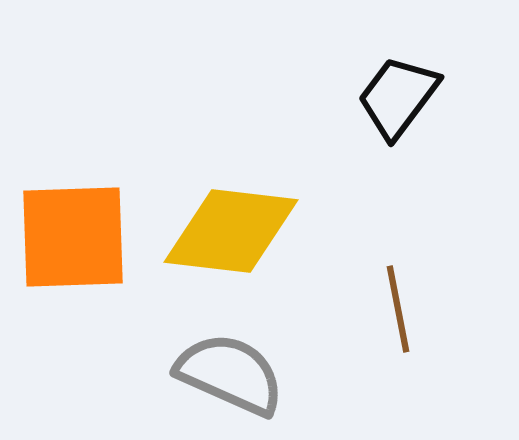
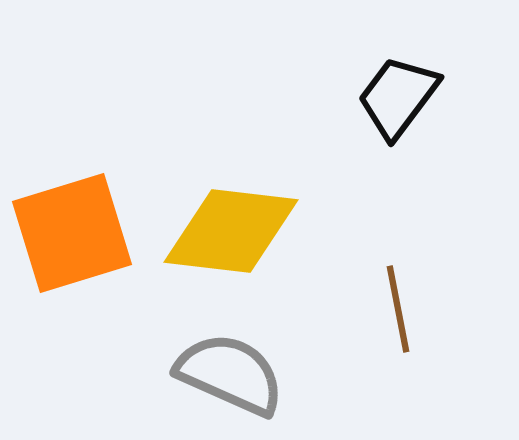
orange square: moved 1 px left, 4 px up; rotated 15 degrees counterclockwise
